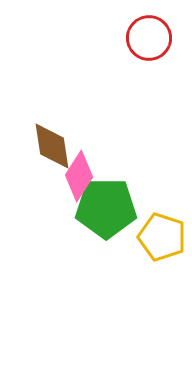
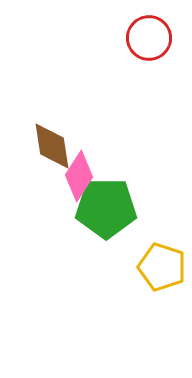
yellow pentagon: moved 30 px down
